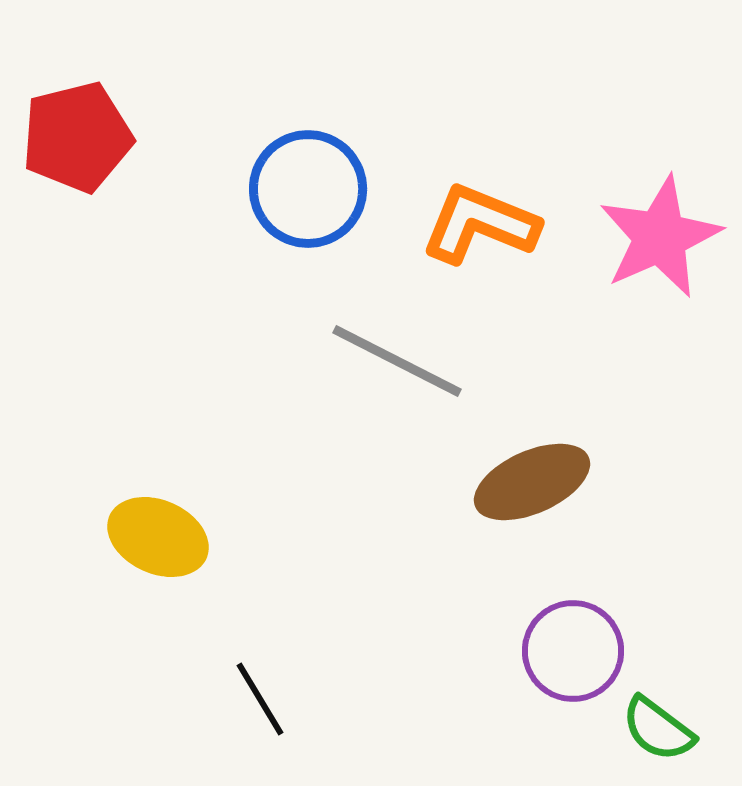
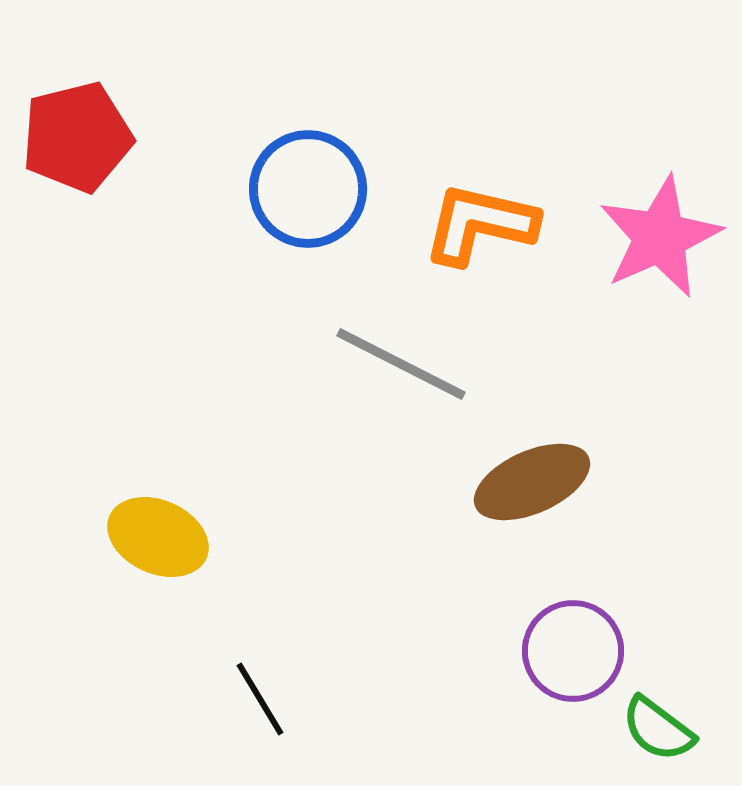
orange L-shape: rotated 9 degrees counterclockwise
gray line: moved 4 px right, 3 px down
